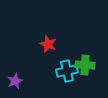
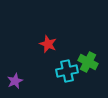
green cross: moved 3 px right, 3 px up; rotated 24 degrees clockwise
